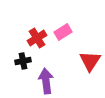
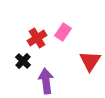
pink rectangle: rotated 24 degrees counterclockwise
black cross: rotated 35 degrees counterclockwise
